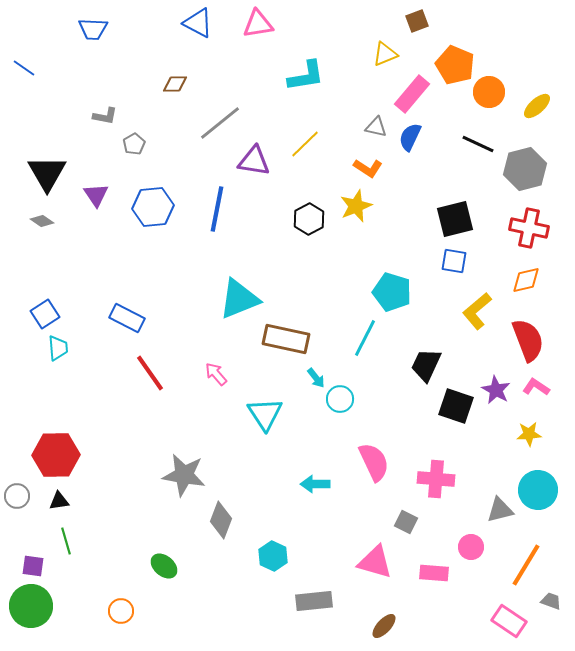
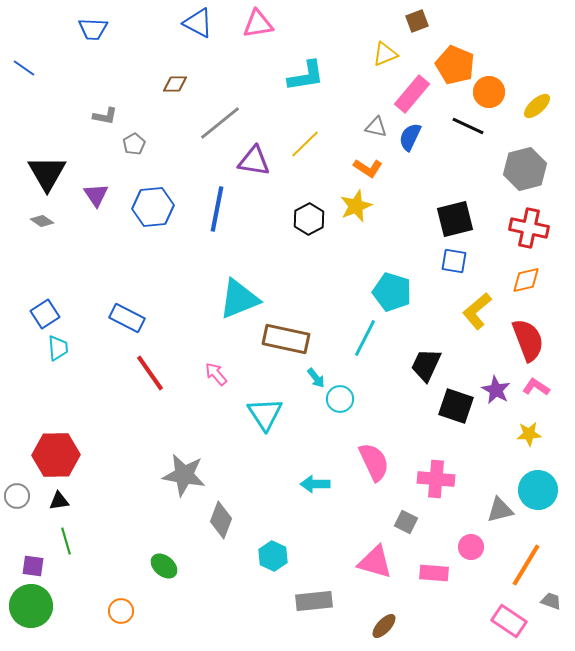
black line at (478, 144): moved 10 px left, 18 px up
